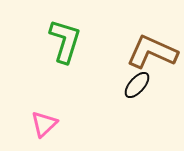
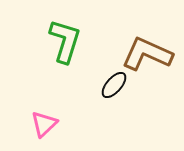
brown L-shape: moved 5 px left, 2 px down
black ellipse: moved 23 px left
